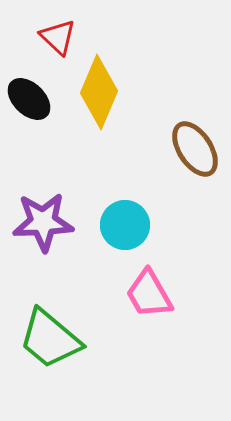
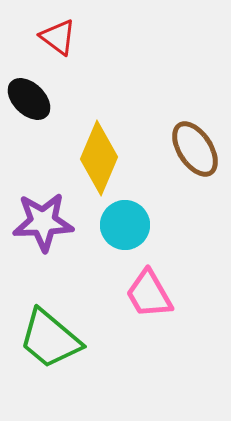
red triangle: rotated 6 degrees counterclockwise
yellow diamond: moved 66 px down
